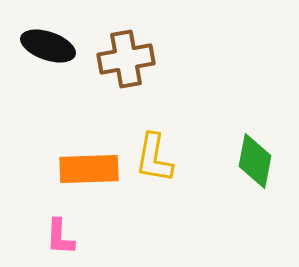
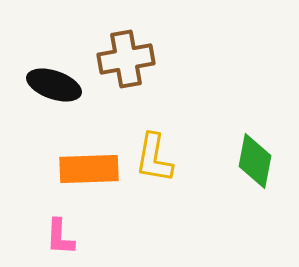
black ellipse: moved 6 px right, 39 px down
